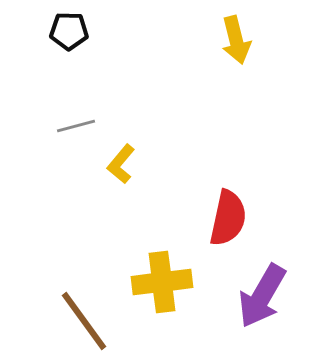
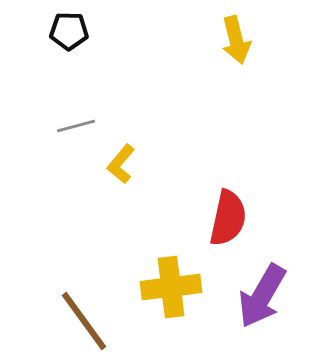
yellow cross: moved 9 px right, 5 px down
